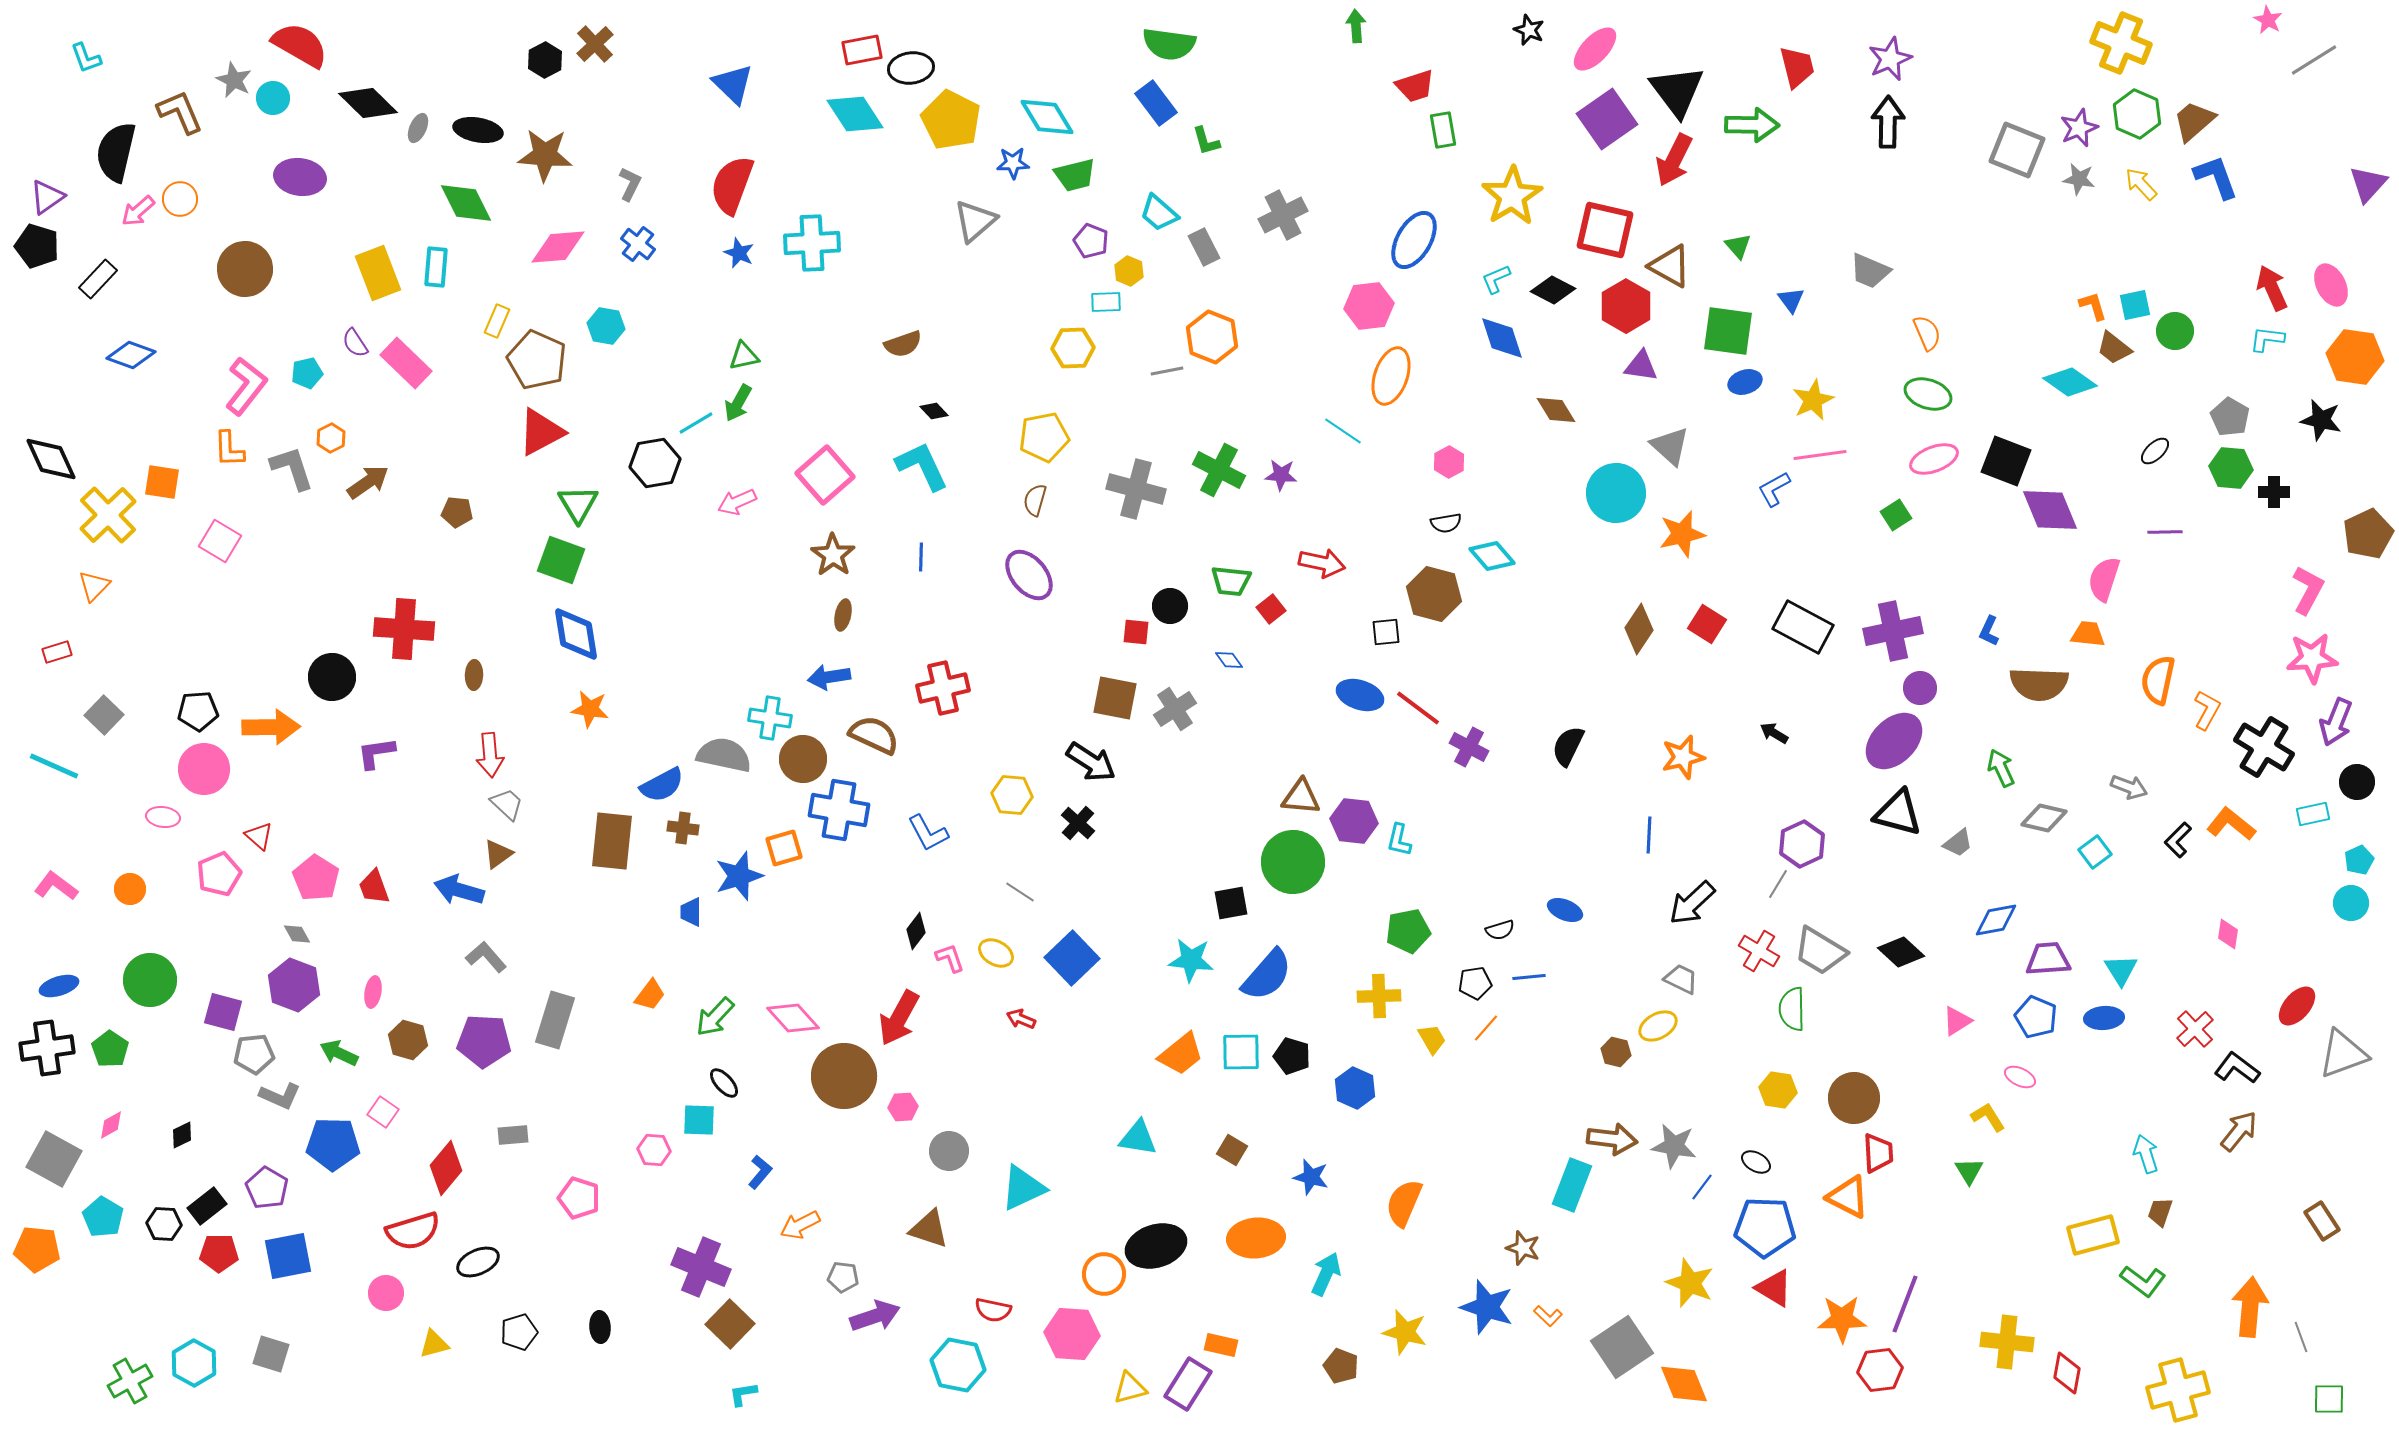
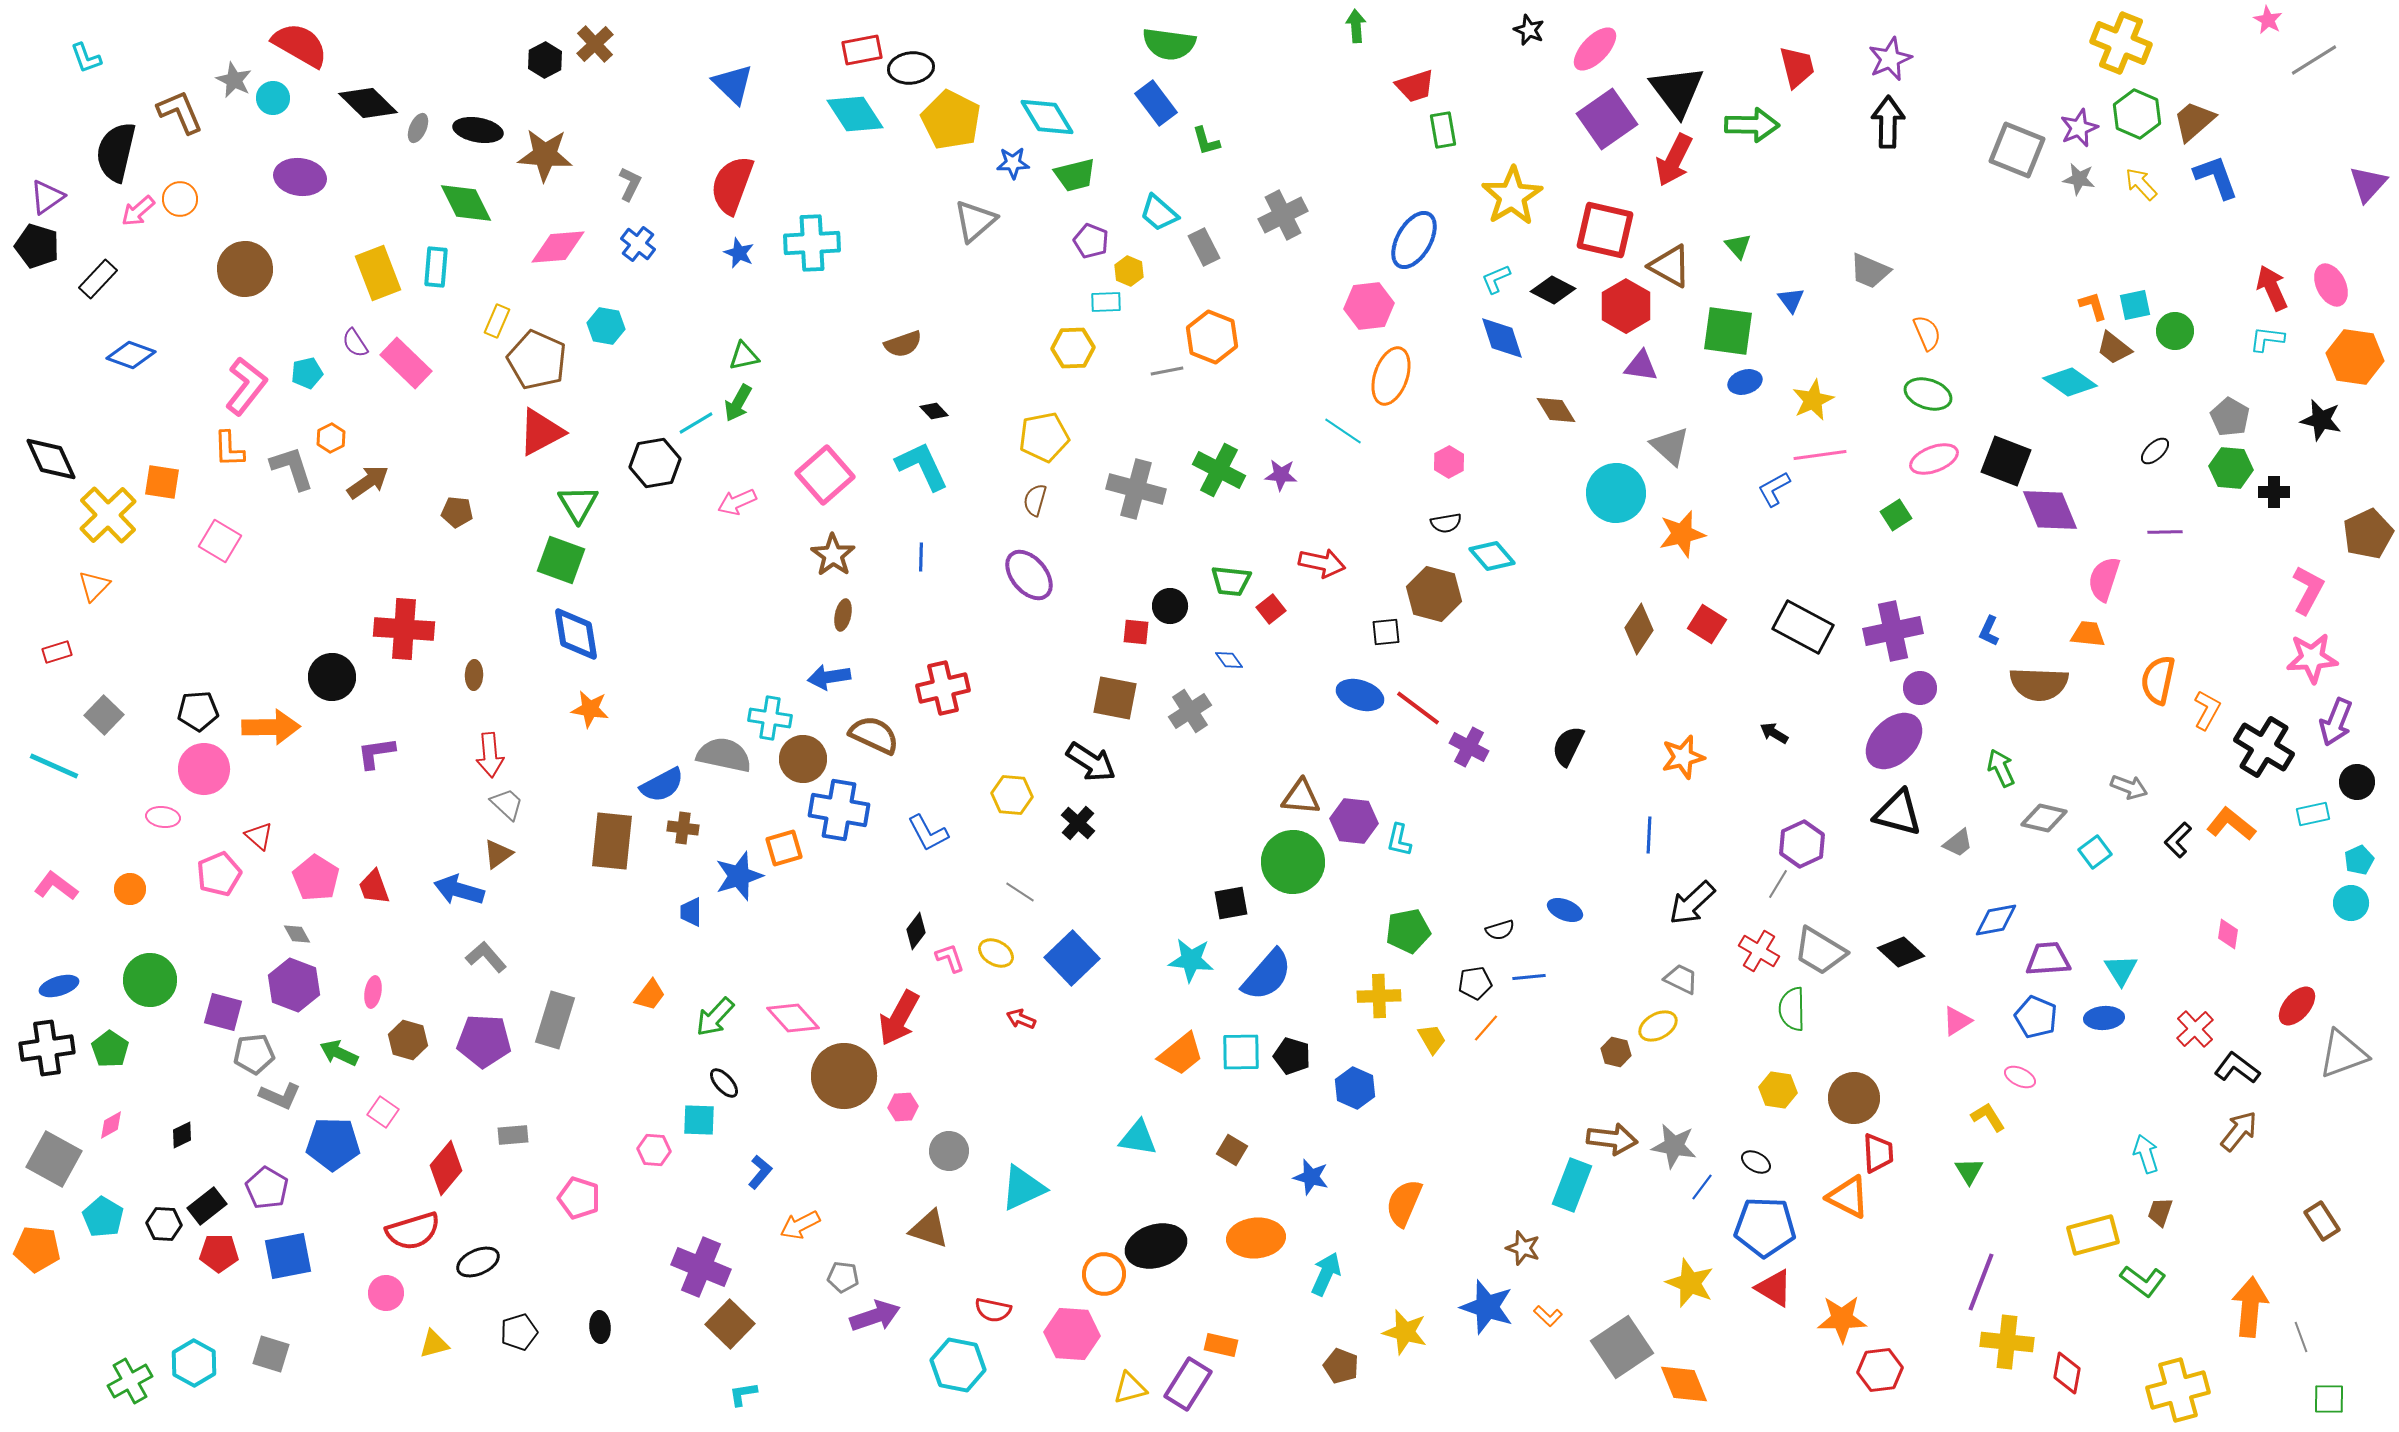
gray cross at (1175, 709): moved 15 px right, 2 px down
purple line at (1905, 1304): moved 76 px right, 22 px up
